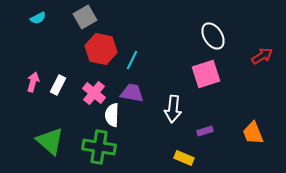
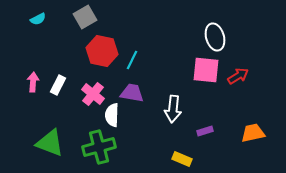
cyan semicircle: moved 1 px down
white ellipse: moved 2 px right, 1 px down; rotated 16 degrees clockwise
red hexagon: moved 1 px right, 2 px down
red arrow: moved 24 px left, 20 px down
pink square: moved 4 px up; rotated 24 degrees clockwise
pink arrow: rotated 12 degrees counterclockwise
pink cross: moved 1 px left, 1 px down
orange trapezoid: rotated 100 degrees clockwise
green triangle: moved 2 px down; rotated 20 degrees counterclockwise
green cross: rotated 24 degrees counterclockwise
yellow rectangle: moved 2 px left, 1 px down
